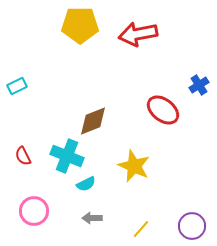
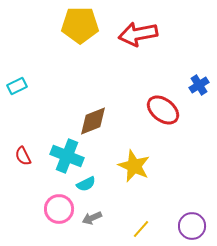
pink circle: moved 25 px right, 2 px up
gray arrow: rotated 24 degrees counterclockwise
